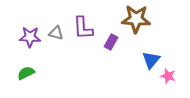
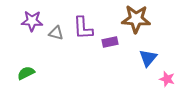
purple star: moved 2 px right, 16 px up
purple rectangle: moved 1 px left; rotated 49 degrees clockwise
blue triangle: moved 3 px left, 2 px up
pink star: moved 1 px left, 3 px down
